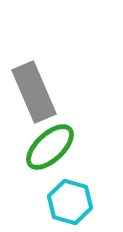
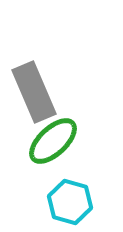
green ellipse: moved 3 px right, 6 px up
